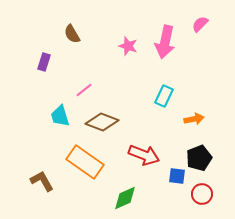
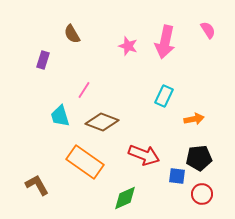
pink semicircle: moved 8 px right, 6 px down; rotated 102 degrees clockwise
purple rectangle: moved 1 px left, 2 px up
pink line: rotated 18 degrees counterclockwise
black pentagon: rotated 15 degrees clockwise
brown L-shape: moved 5 px left, 4 px down
